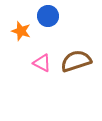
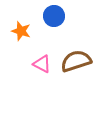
blue circle: moved 6 px right
pink triangle: moved 1 px down
